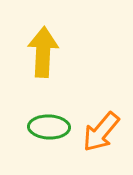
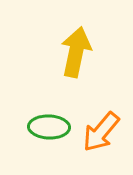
yellow arrow: moved 33 px right; rotated 9 degrees clockwise
